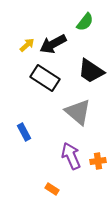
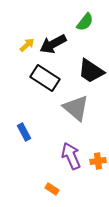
gray triangle: moved 2 px left, 4 px up
